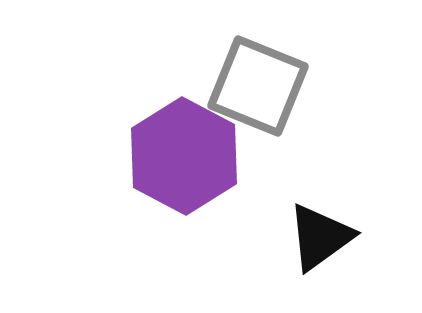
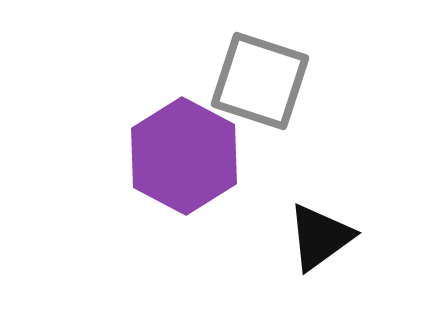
gray square: moved 2 px right, 5 px up; rotated 4 degrees counterclockwise
